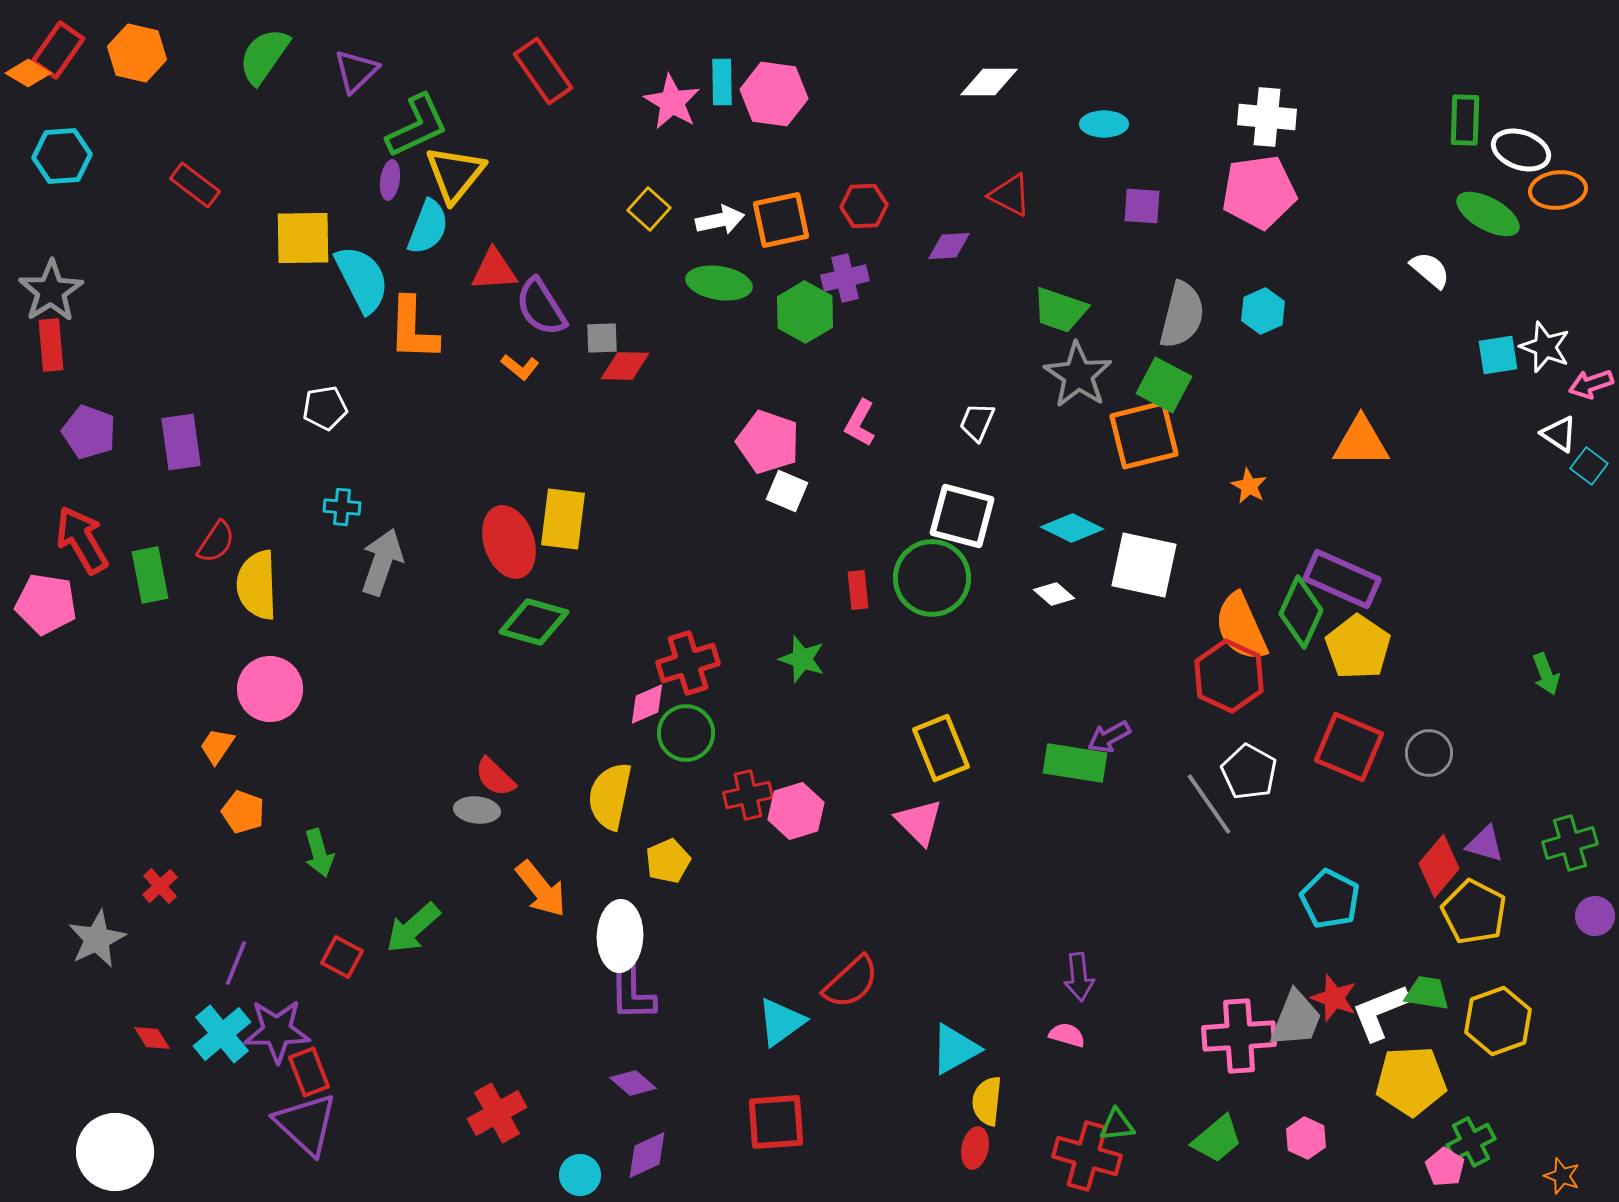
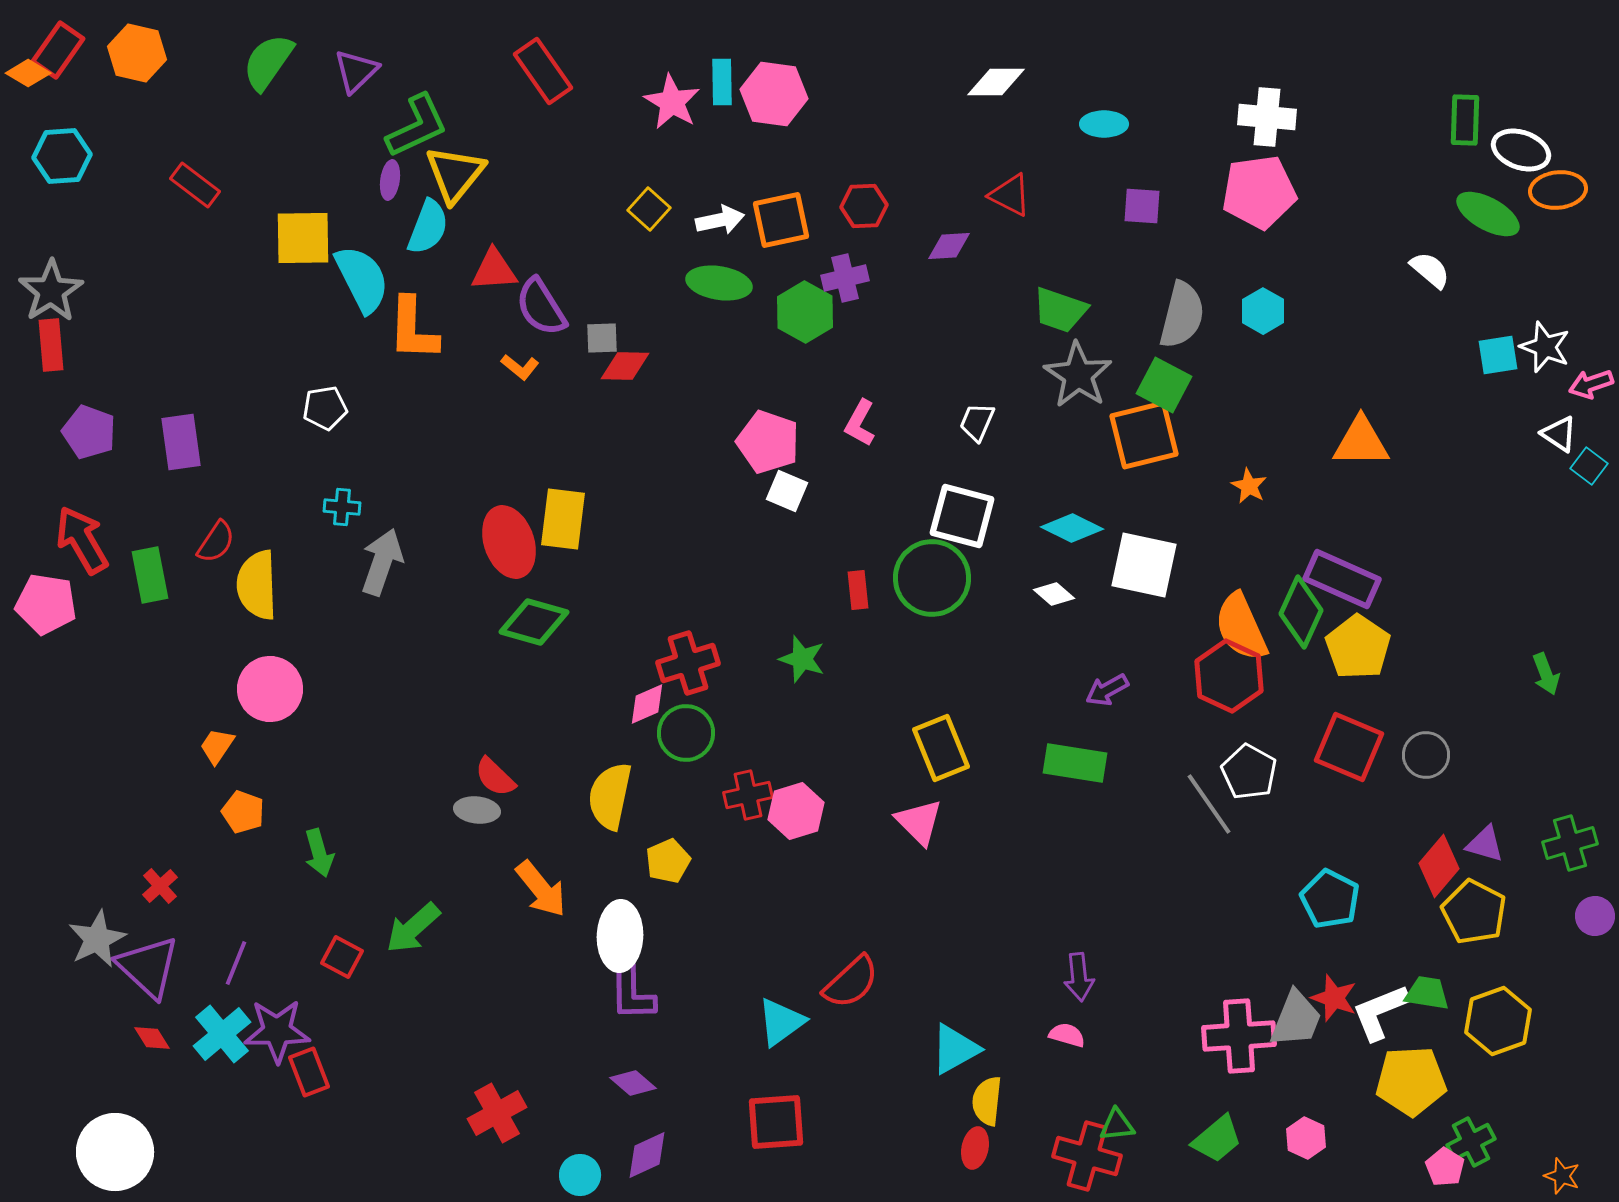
green semicircle at (264, 56): moved 4 px right, 6 px down
white diamond at (989, 82): moved 7 px right
cyan hexagon at (1263, 311): rotated 6 degrees counterclockwise
purple arrow at (1109, 737): moved 2 px left, 47 px up
gray circle at (1429, 753): moved 3 px left, 2 px down
purple triangle at (306, 1124): moved 158 px left, 157 px up
